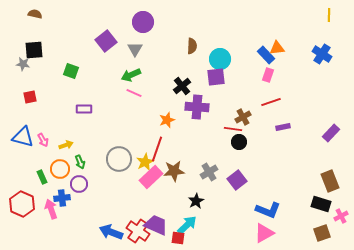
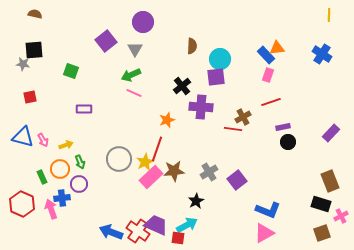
purple cross at (197, 107): moved 4 px right
black circle at (239, 142): moved 49 px right
cyan arrow at (187, 225): rotated 15 degrees clockwise
